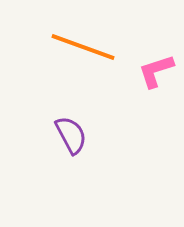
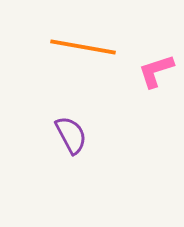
orange line: rotated 10 degrees counterclockwise
